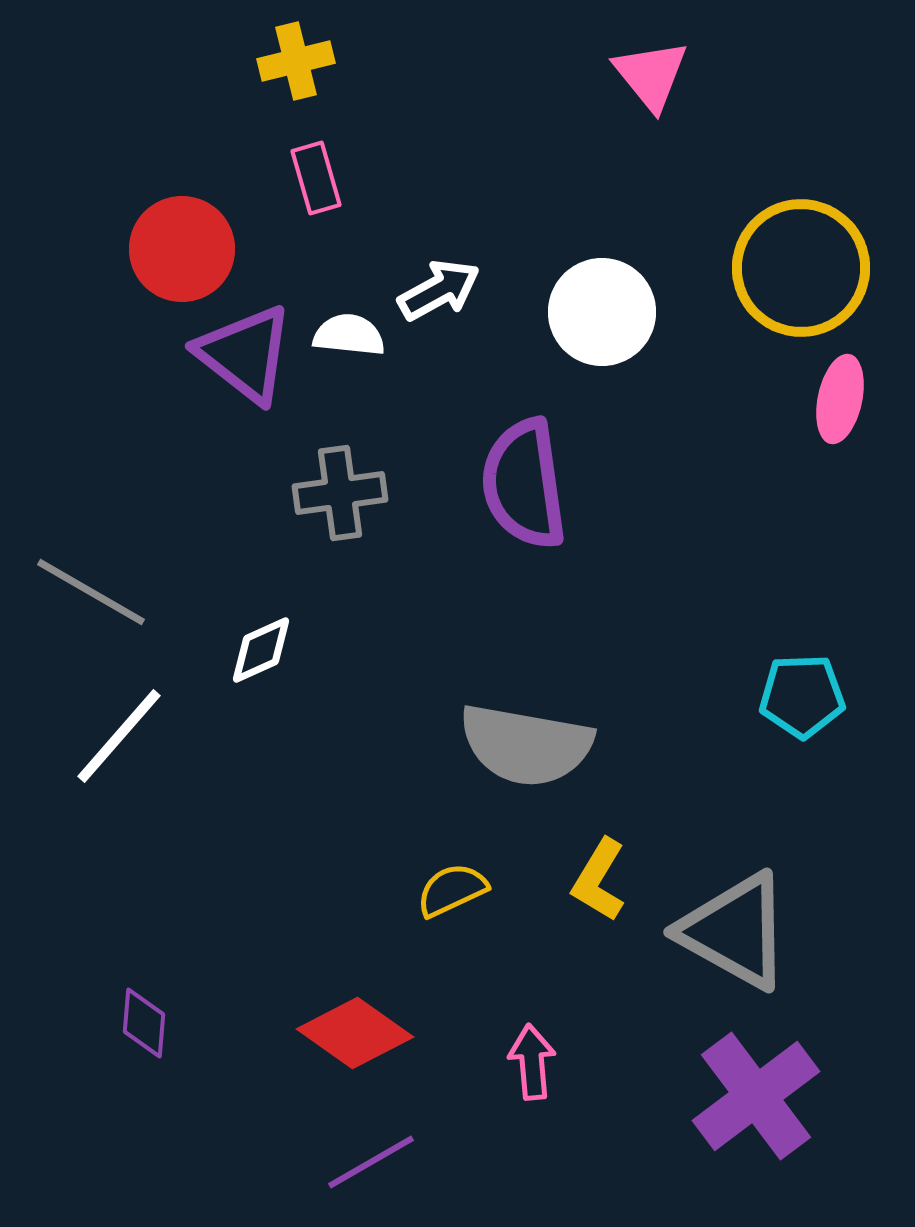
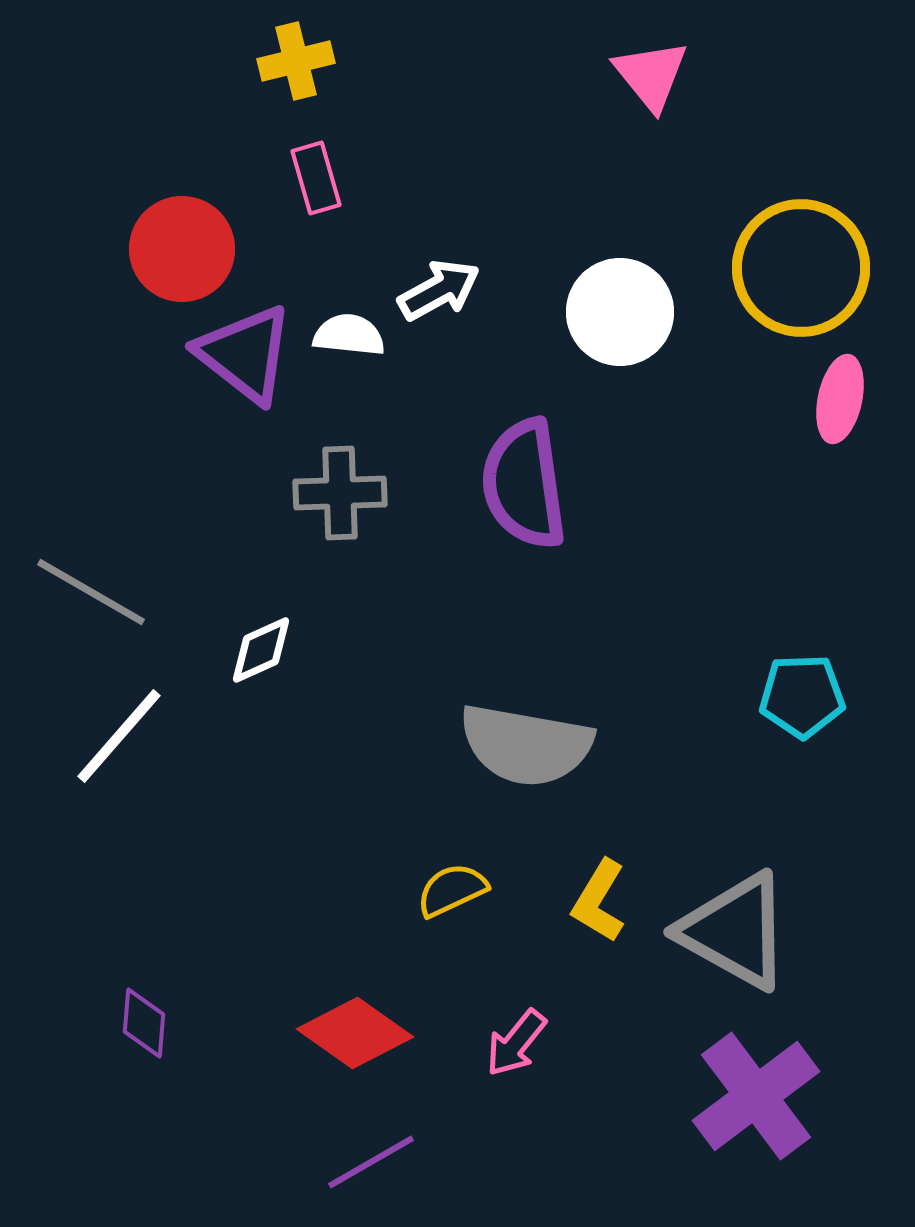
white circle: moved 18 px right
gray cross: rotated 6 degrees clockwise
yellow L-shape: moved 21 px down
pink arrow: moved 16 px left, 19 px up; rotated 136 degrees counterclockwise
